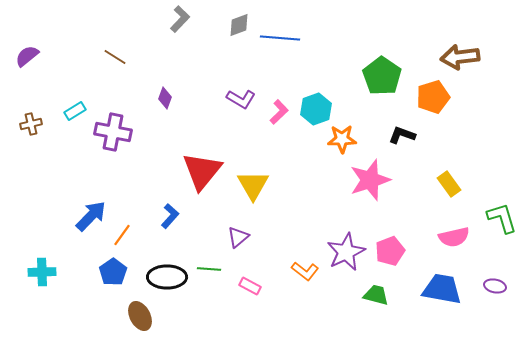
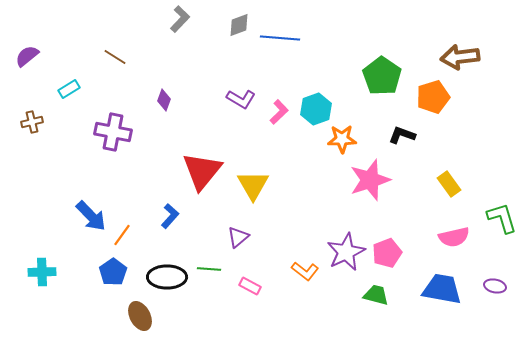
purple diamond: moved 1 px left, 2 px down
cyan rectangle: moved 6 px left, 22 px up
brown cross: moved 1 px right, 2 px up
blue arrow: rotated 92 degrees clockwise
pink pentagon: moved 3 px left, 2 px down
